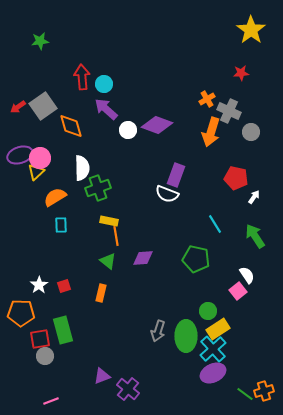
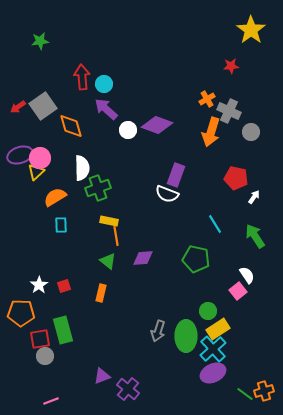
red star at (241, 73): moved 10 px left, 7 px up
